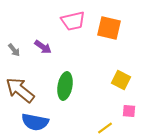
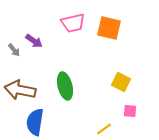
pink trapezoid: moved 2 px down
purple arrow: moved 9 px left, 6 px up
yellow square: moved 2 px down
green ellipse: rotated 24 degrees counterclockwise
brown arrow: rotated 28 degrees counterclockwise
pink square: moved 1 px right
blue semicircle: rotated 88 degrees clockwise
yellow line: moved 1 px left, 1 px down
